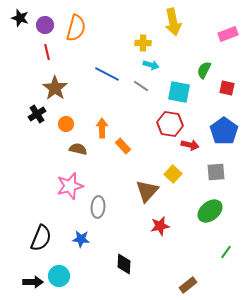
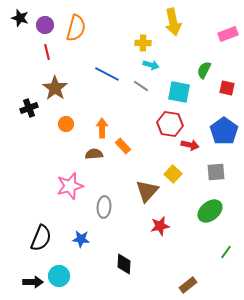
black cross: moved 8 px left, 6 px up; rotated 12 degrees clockwise
brown semicircle: moved 16 px right, 5 px down; rotated 18 degrees counterclockwise
gray ellipse: moved 6 px right
